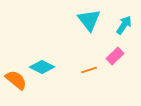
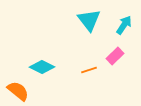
orange semicircle: moved 2 px right, 11 px down
